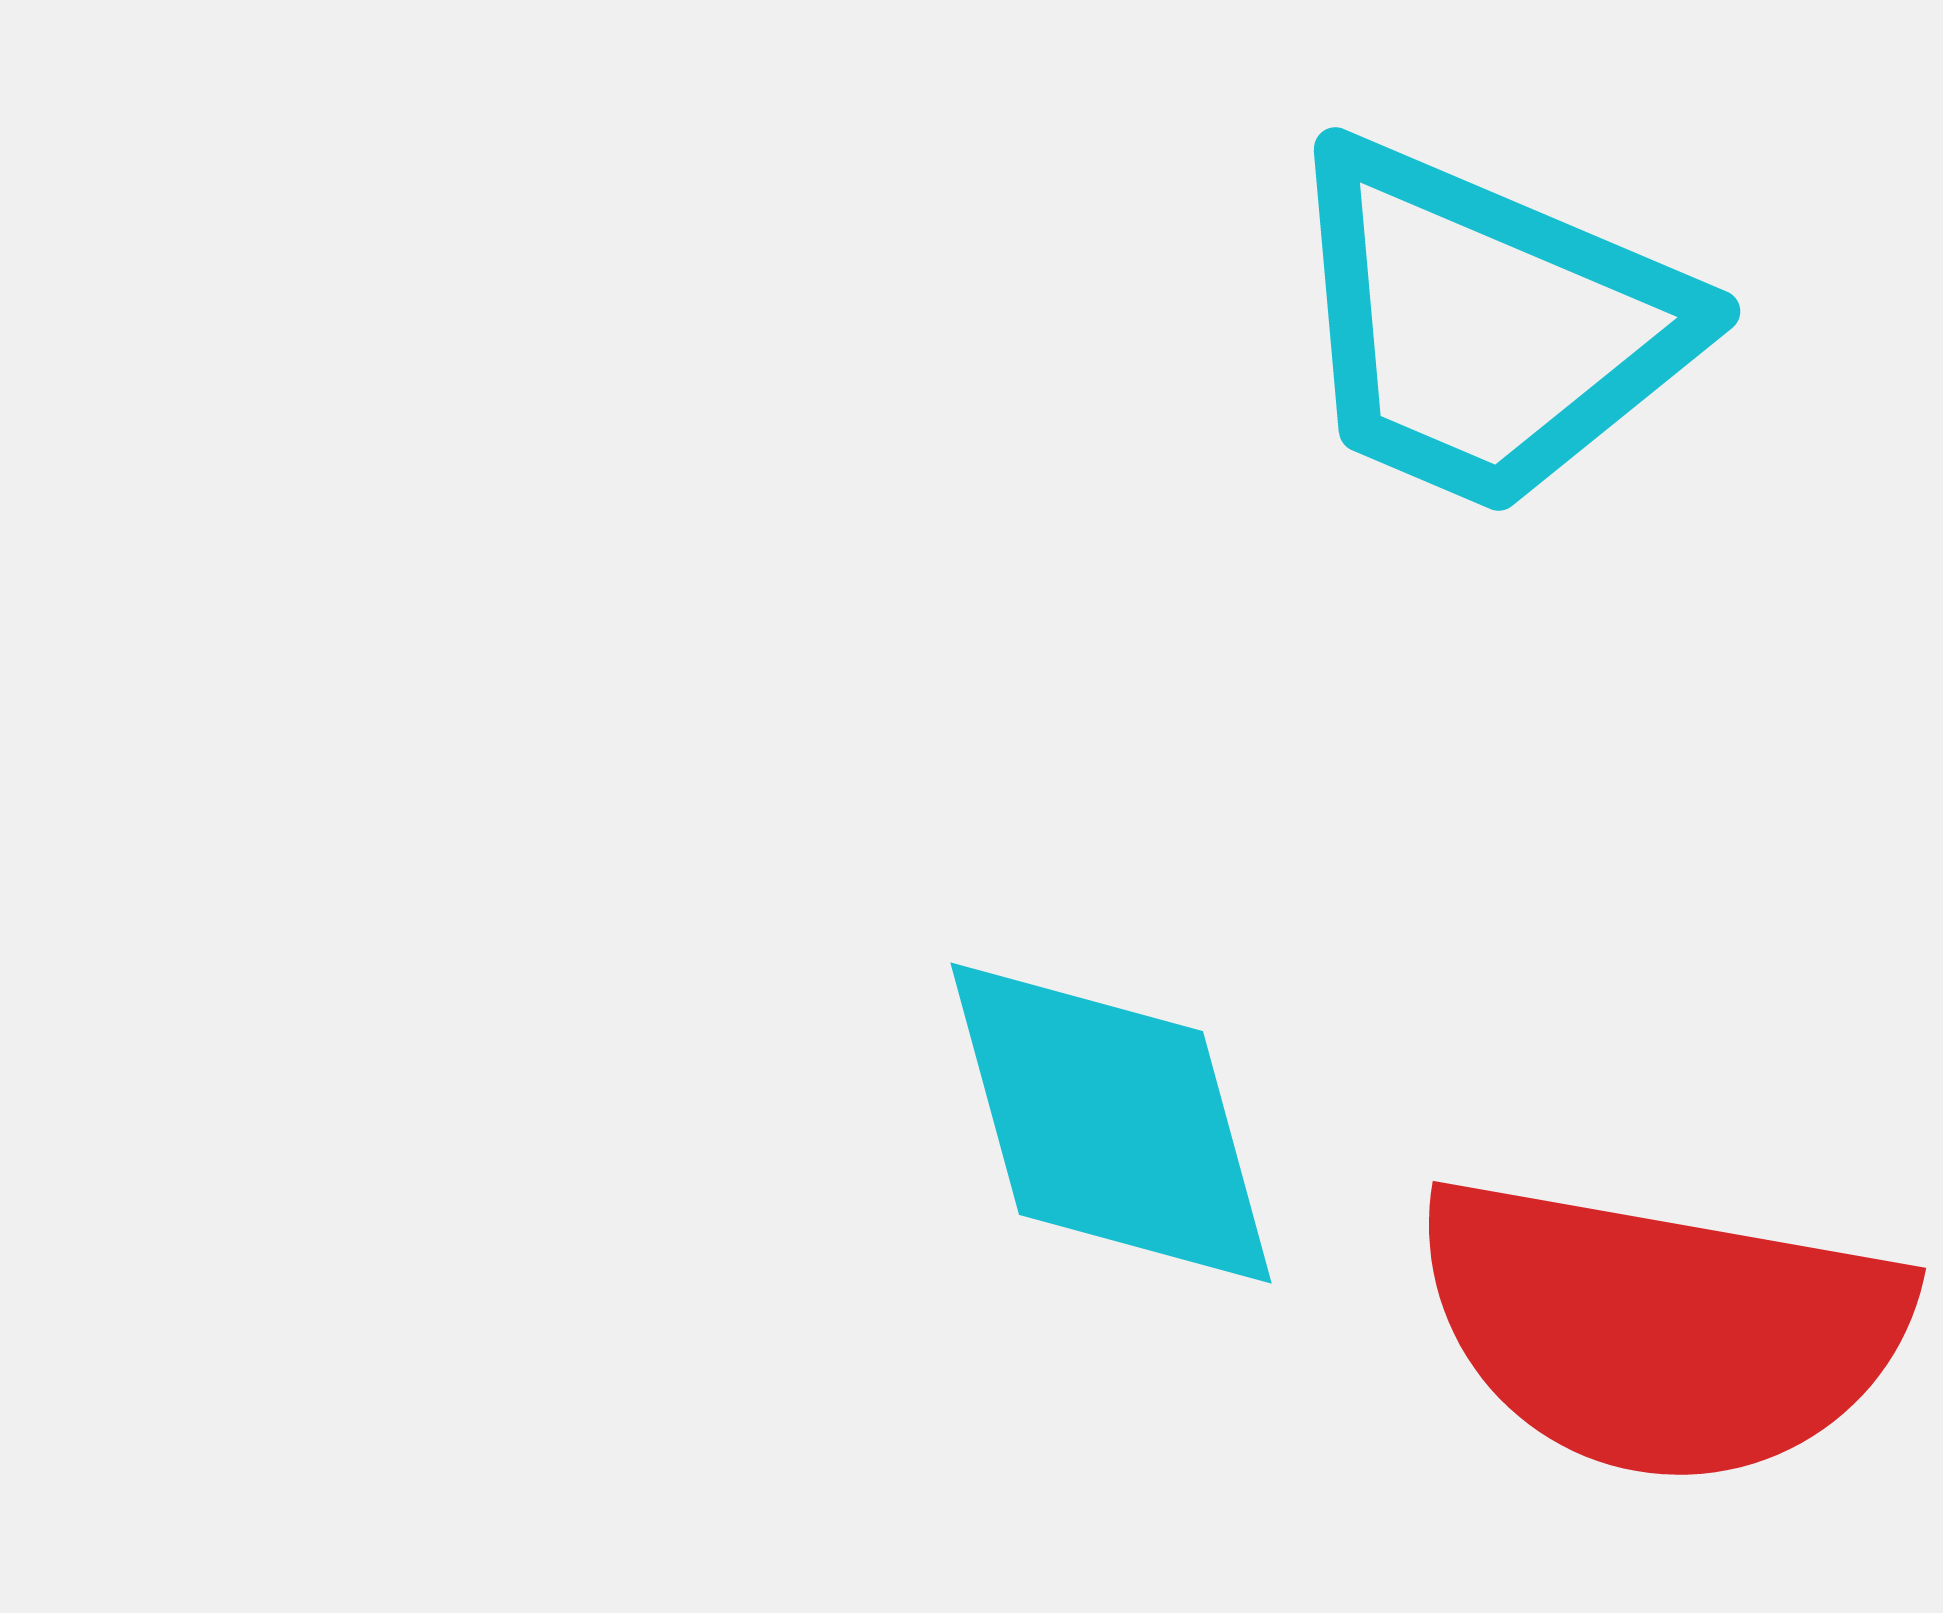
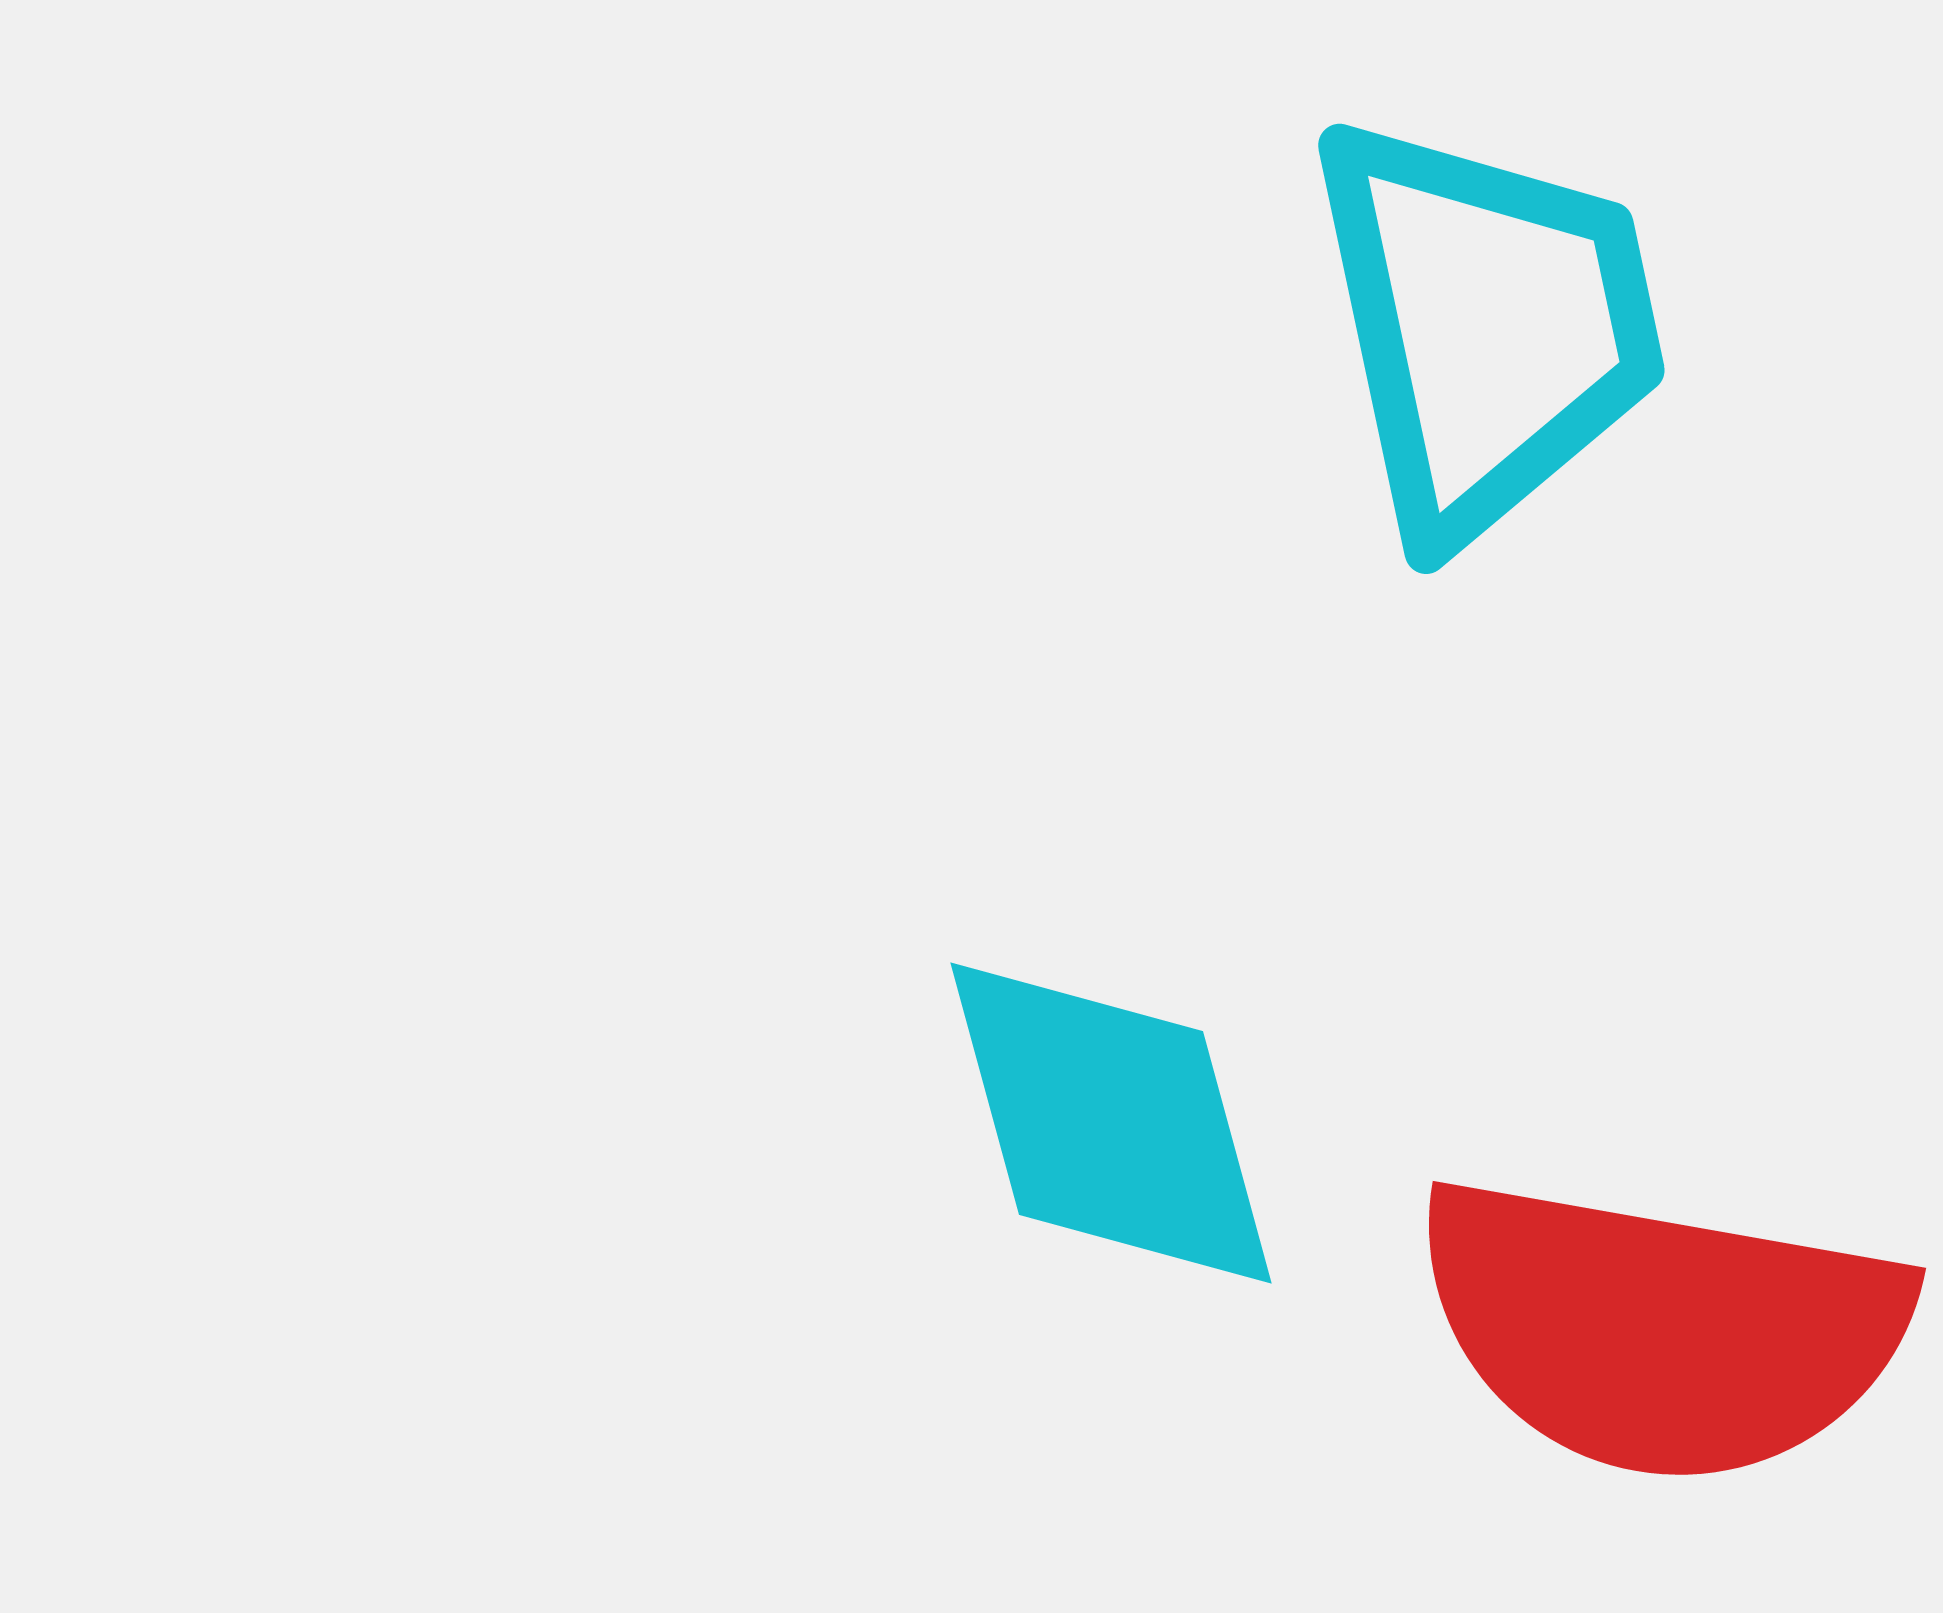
cyan trapezoid: rotated 125 degrees counterclockwise
